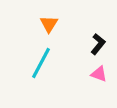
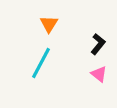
pink triangle: rotated 18 degrees clockwise
